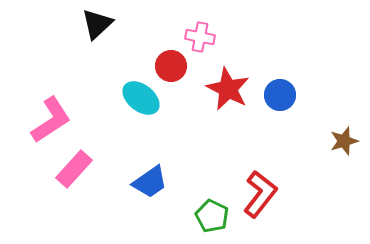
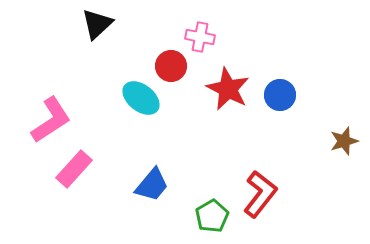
blue trapezoid: moved 2 px right, 3 px down; rotated 15 degrees counterclockwise
green pentagon: rotated 16 degrees clockwise
